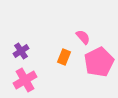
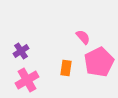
orange rectangle: moved 2 px right, 11 px down; rotated 14 degrees counterclockwise
pink cross: moved 2 px right
